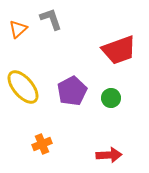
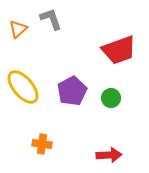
orange cross: rotated 30 degrees clockwise
